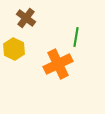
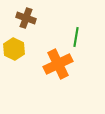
brown cross: rotated 18 degrees counterclockwise
